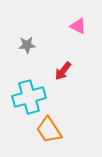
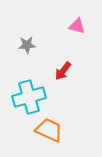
pink triangle: moved 1 px left; rotated 12 degrees counterclockwise
orange trapezoid: rotated 148 degrees clockwise
